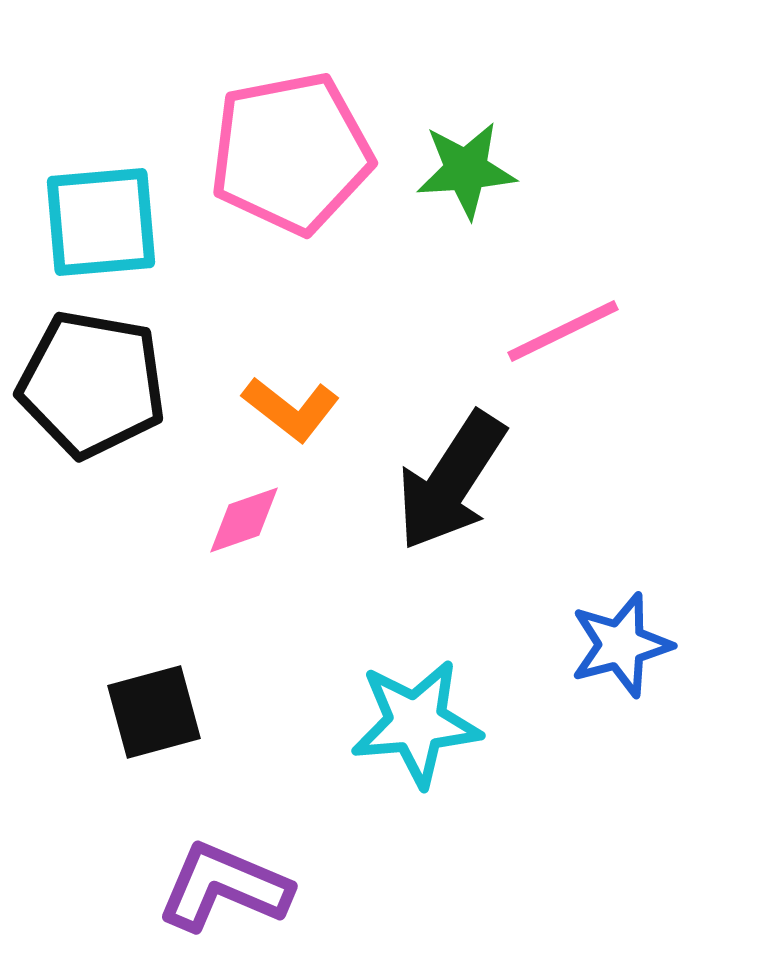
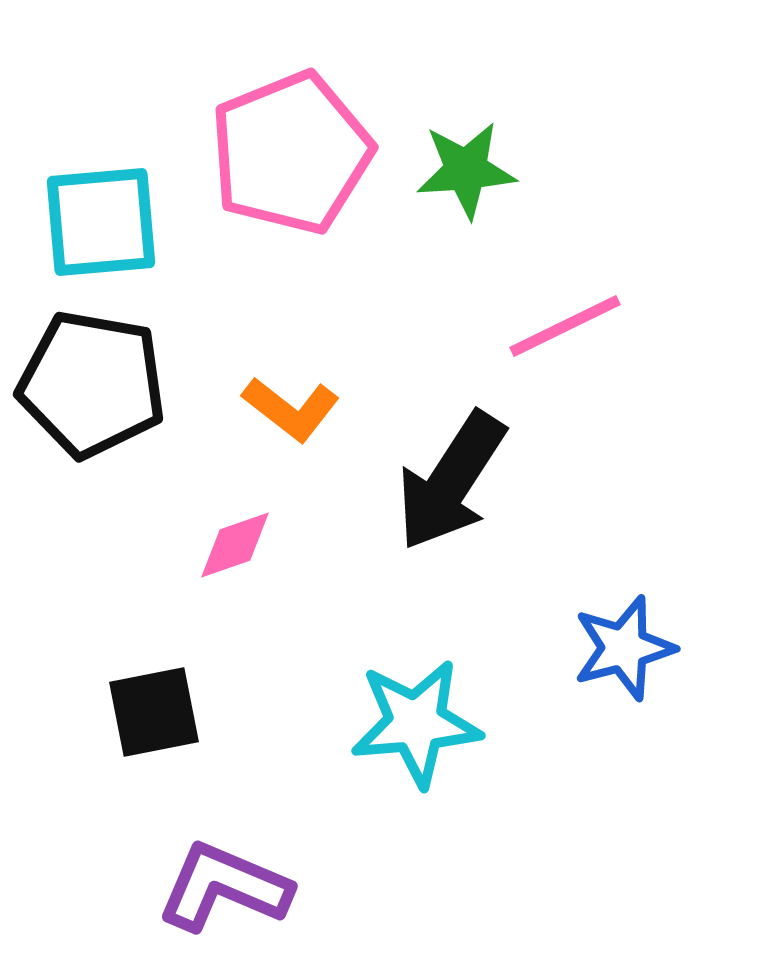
pink pentagon: rotated 11 degrees counterclockwise
pink line: moved 2 px right, 5 px up
pink diamond: moved 9 px left, 25 px down
blue star: moved 3 px right, 3 px down
black square: rotated 4 degrees clockwise
